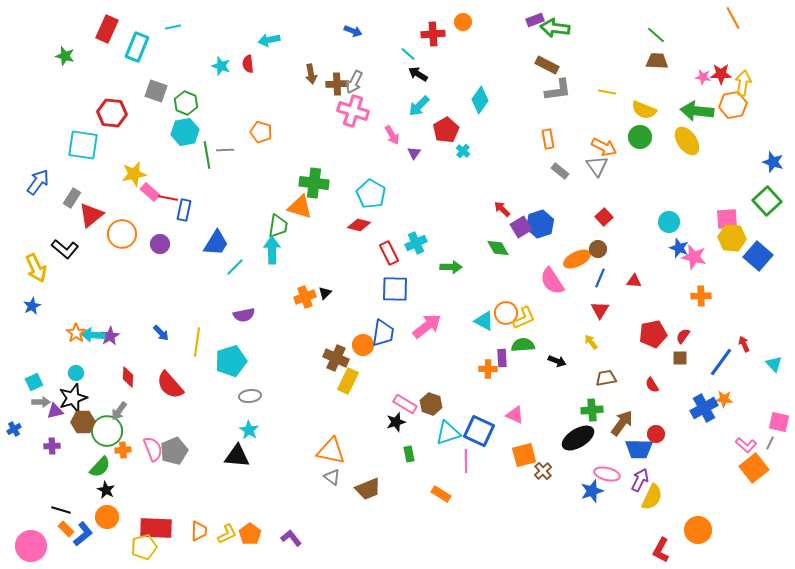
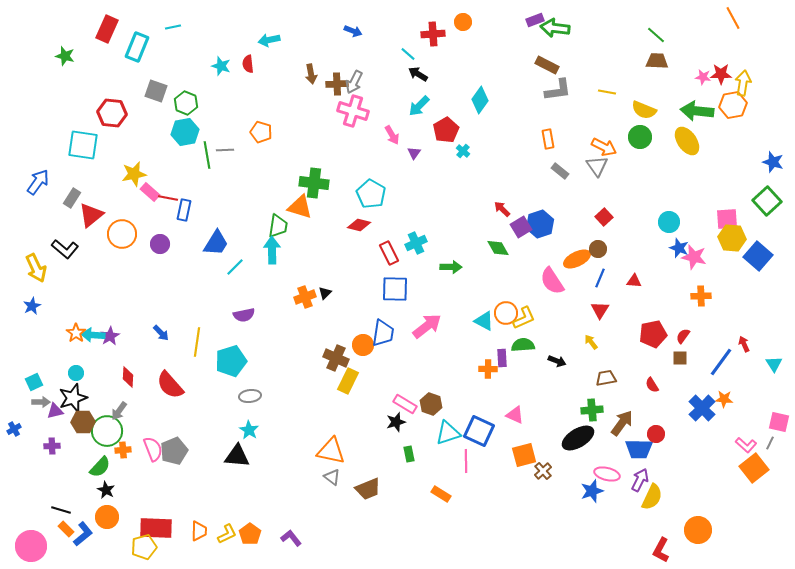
cyan triangle at (774, 364): rotated 12 degrees clockwise
blue cross at (704, 408): moved 2 px left; rotated 16 degrees counterclockwise
